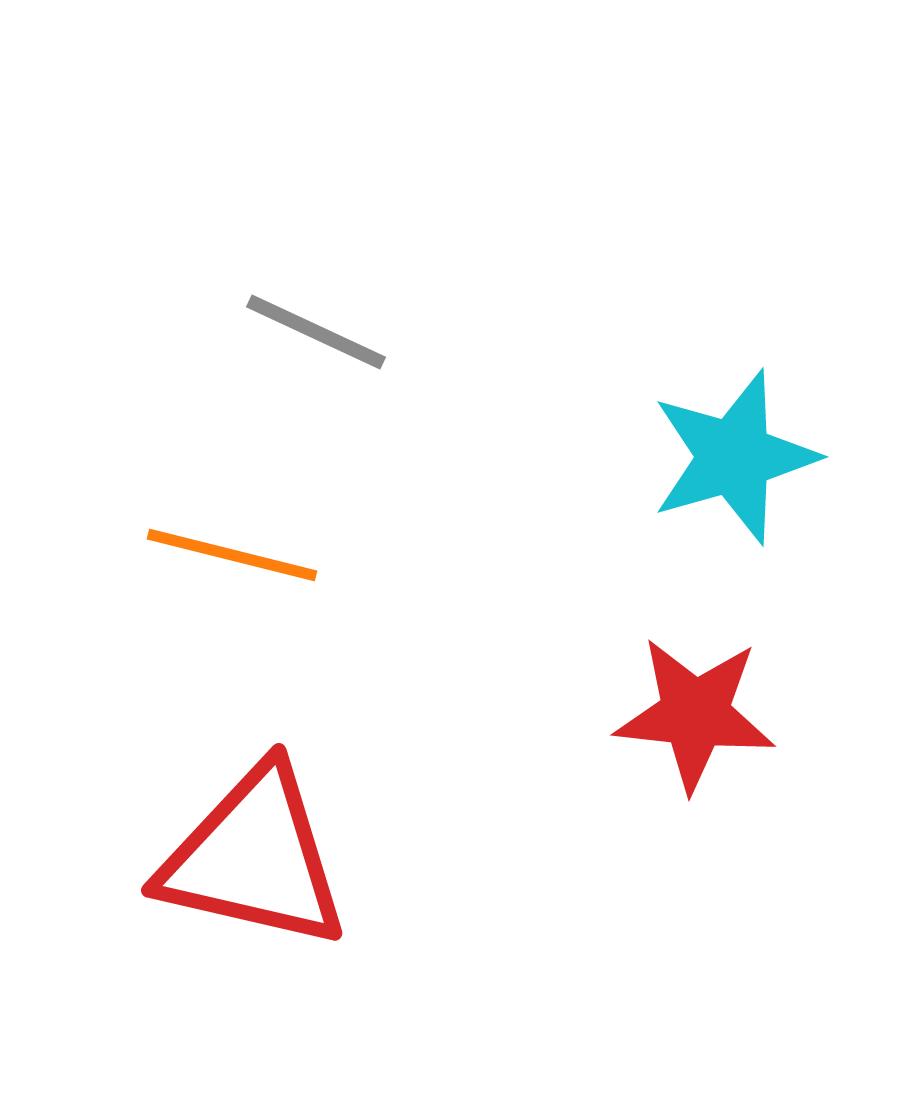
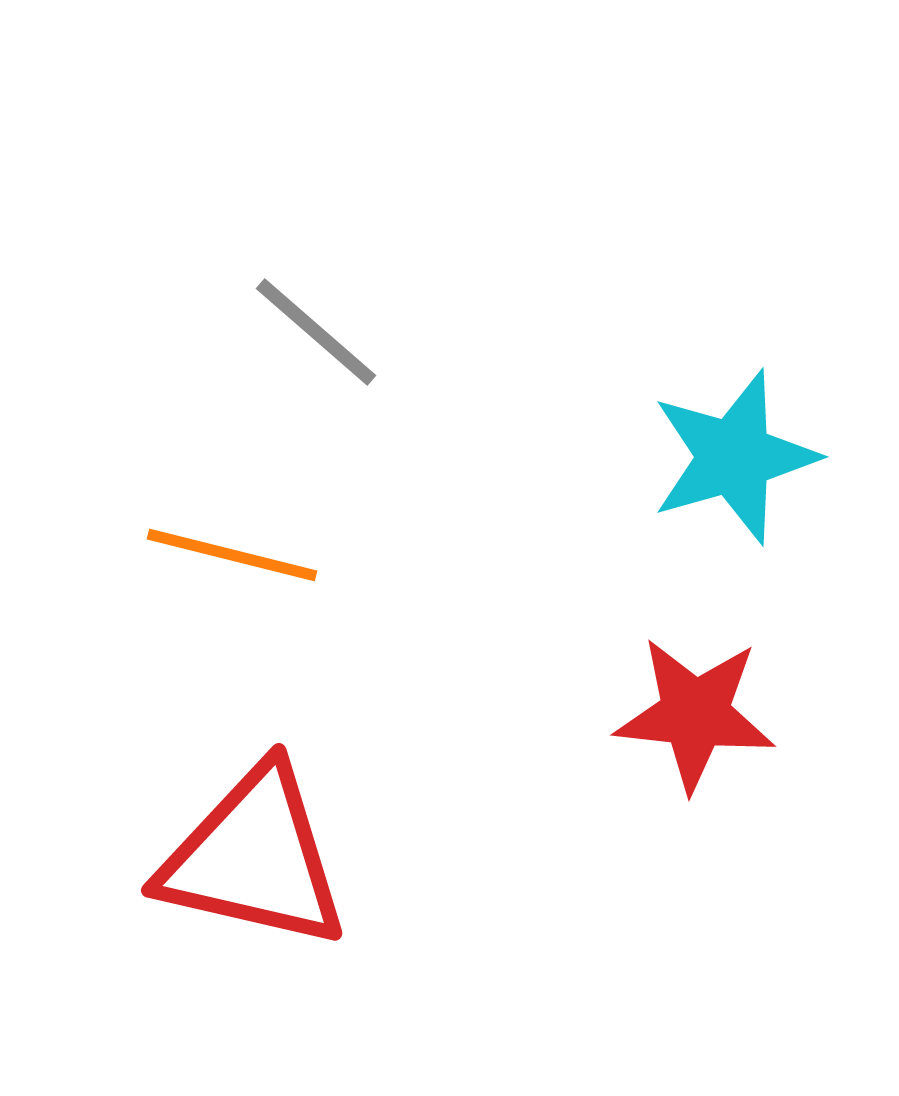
gray line: rotated 16 degrees clockwise
